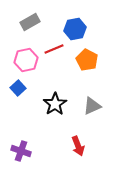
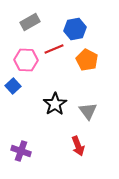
pink hexagon: rotated 15 degrees clockwise
blue square: moved 5 px left, 2 px up
gray triangle: moved 4 px left, 5 px down; rotated 42 degrees counterclockwise
